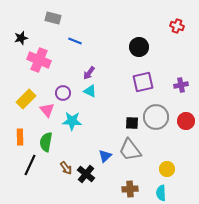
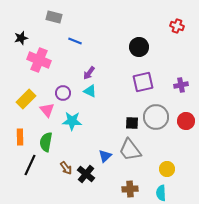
gray rectangle: moved 1 px right, 1 px up
